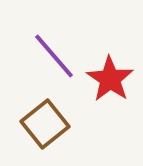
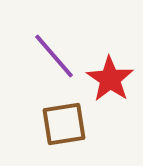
brown square: moved 19 px right; rotated 30 degrees clockwise
